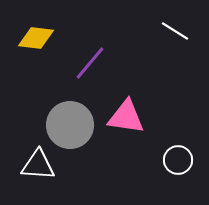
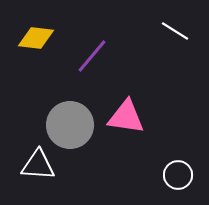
purple line: moved 2 px right, 7 px up
white circle: moved 15 px down
